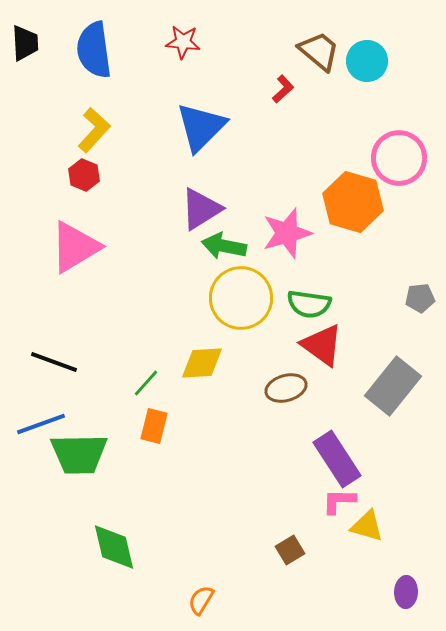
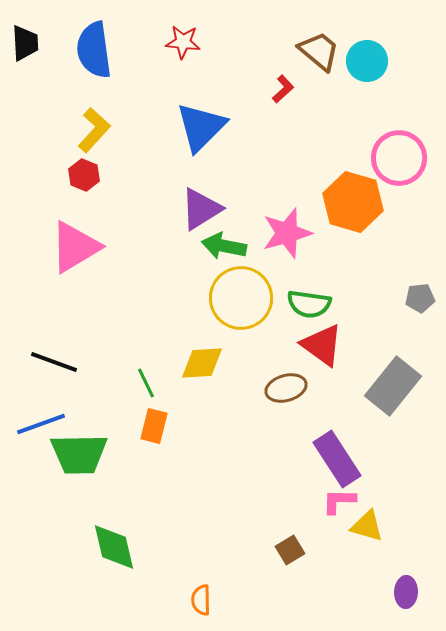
green line: rotated 68 degrees counterclockwise
orange semicircle: rotated 32 degrees counterclockwise
